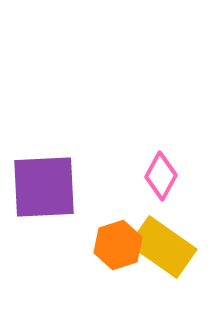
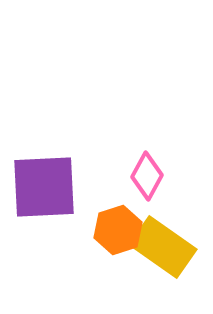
pink diamond: moved 14 px left
orange hexagon: moved 15 px up
